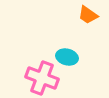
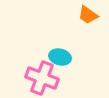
cyan ellipse: moved 7 px left
